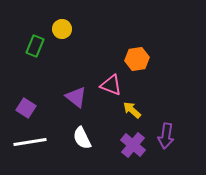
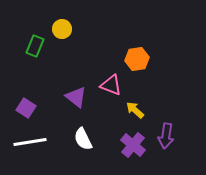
yellow arrow: moved 3 px right
white semicircle: moved 1 px right, 1 px down
